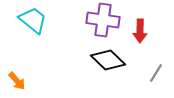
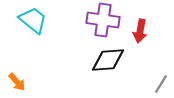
red arrow: rotated 10 degrees clockwise
black diamond: rotated 48 degrees counterclockwise
gray line: moved 5 px right, 11 px down
orange arrow: moved 1 px down
